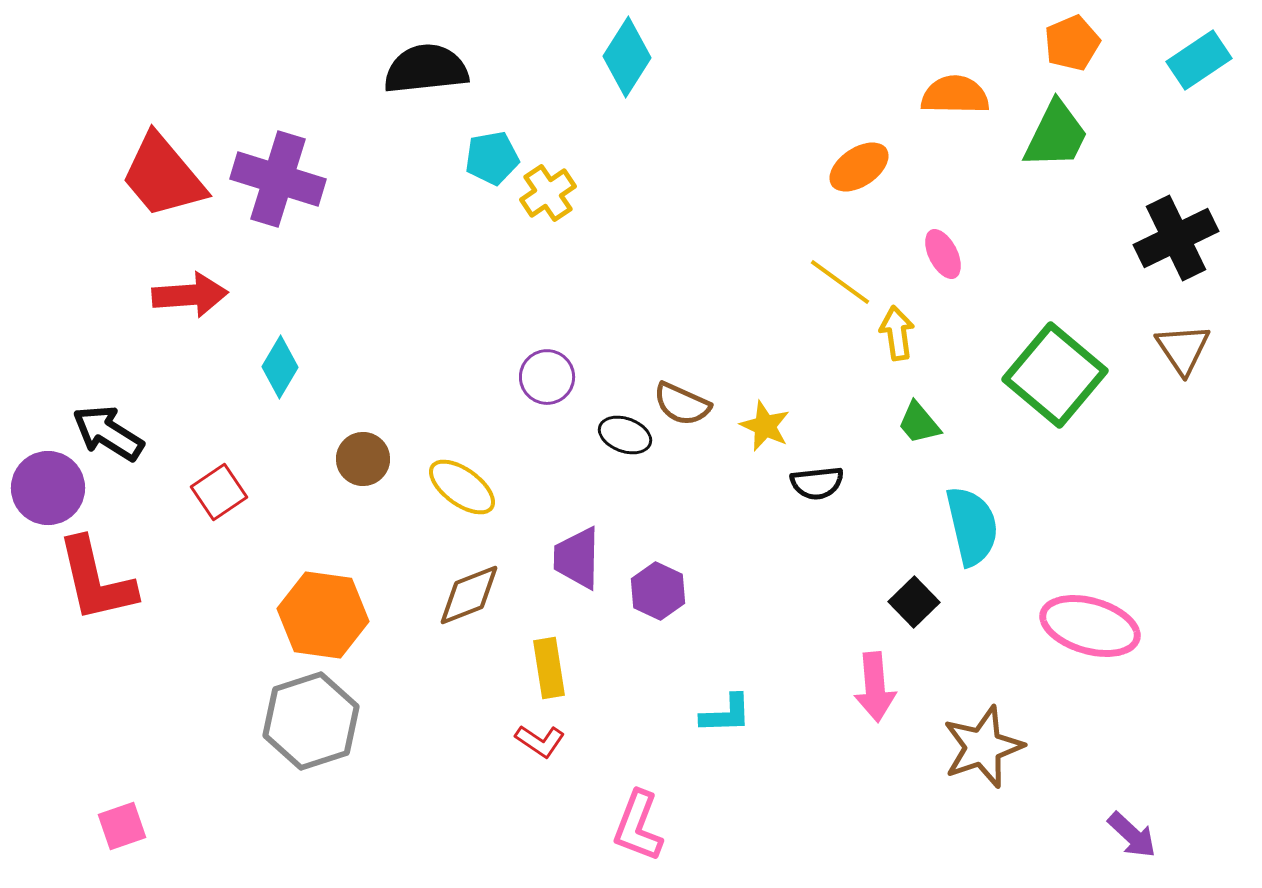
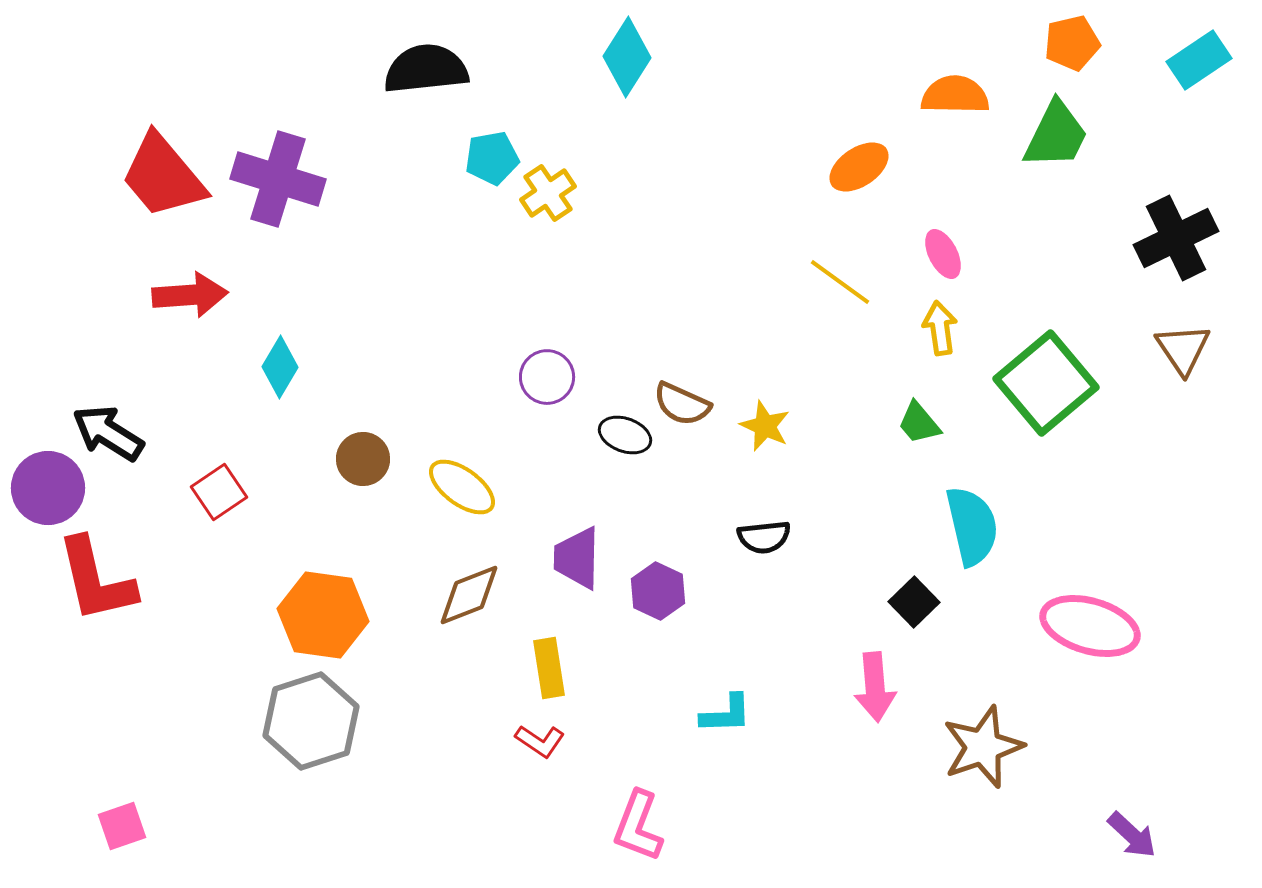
orange pentagon at (1072, 43): rotated 10 degrees clockwise
yellow arrow at (897, 333): moved 43 px right, 5 px up
green square at (1055, 375): moved 9 px left, 8 px down; rotated 10 degrees clockwise
black semicircle at (817, 483): moved 53 px left, 54 px down
